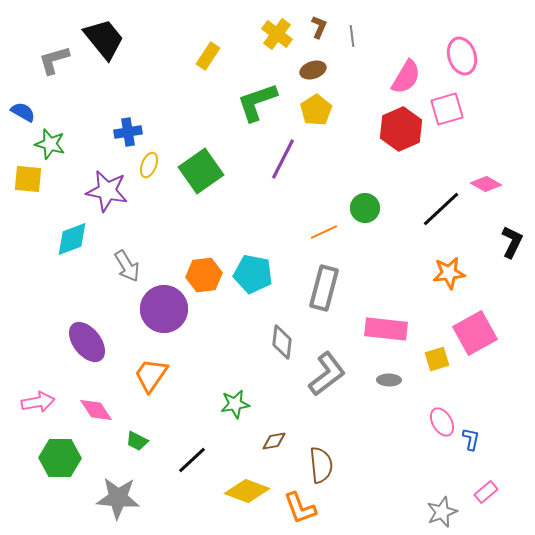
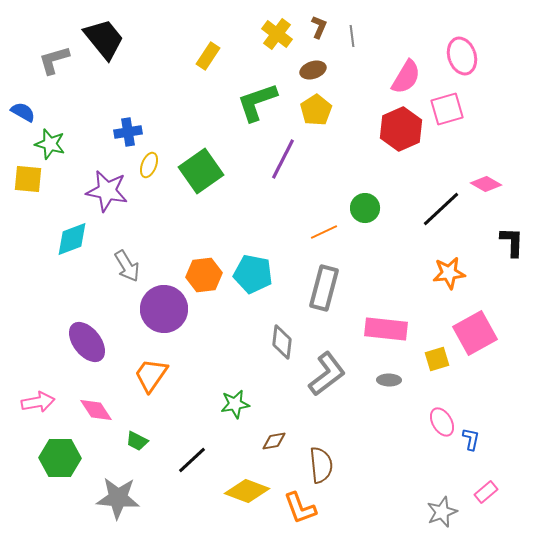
black L-shape at (512, 242): rotated 24 degrees counterclockwise
